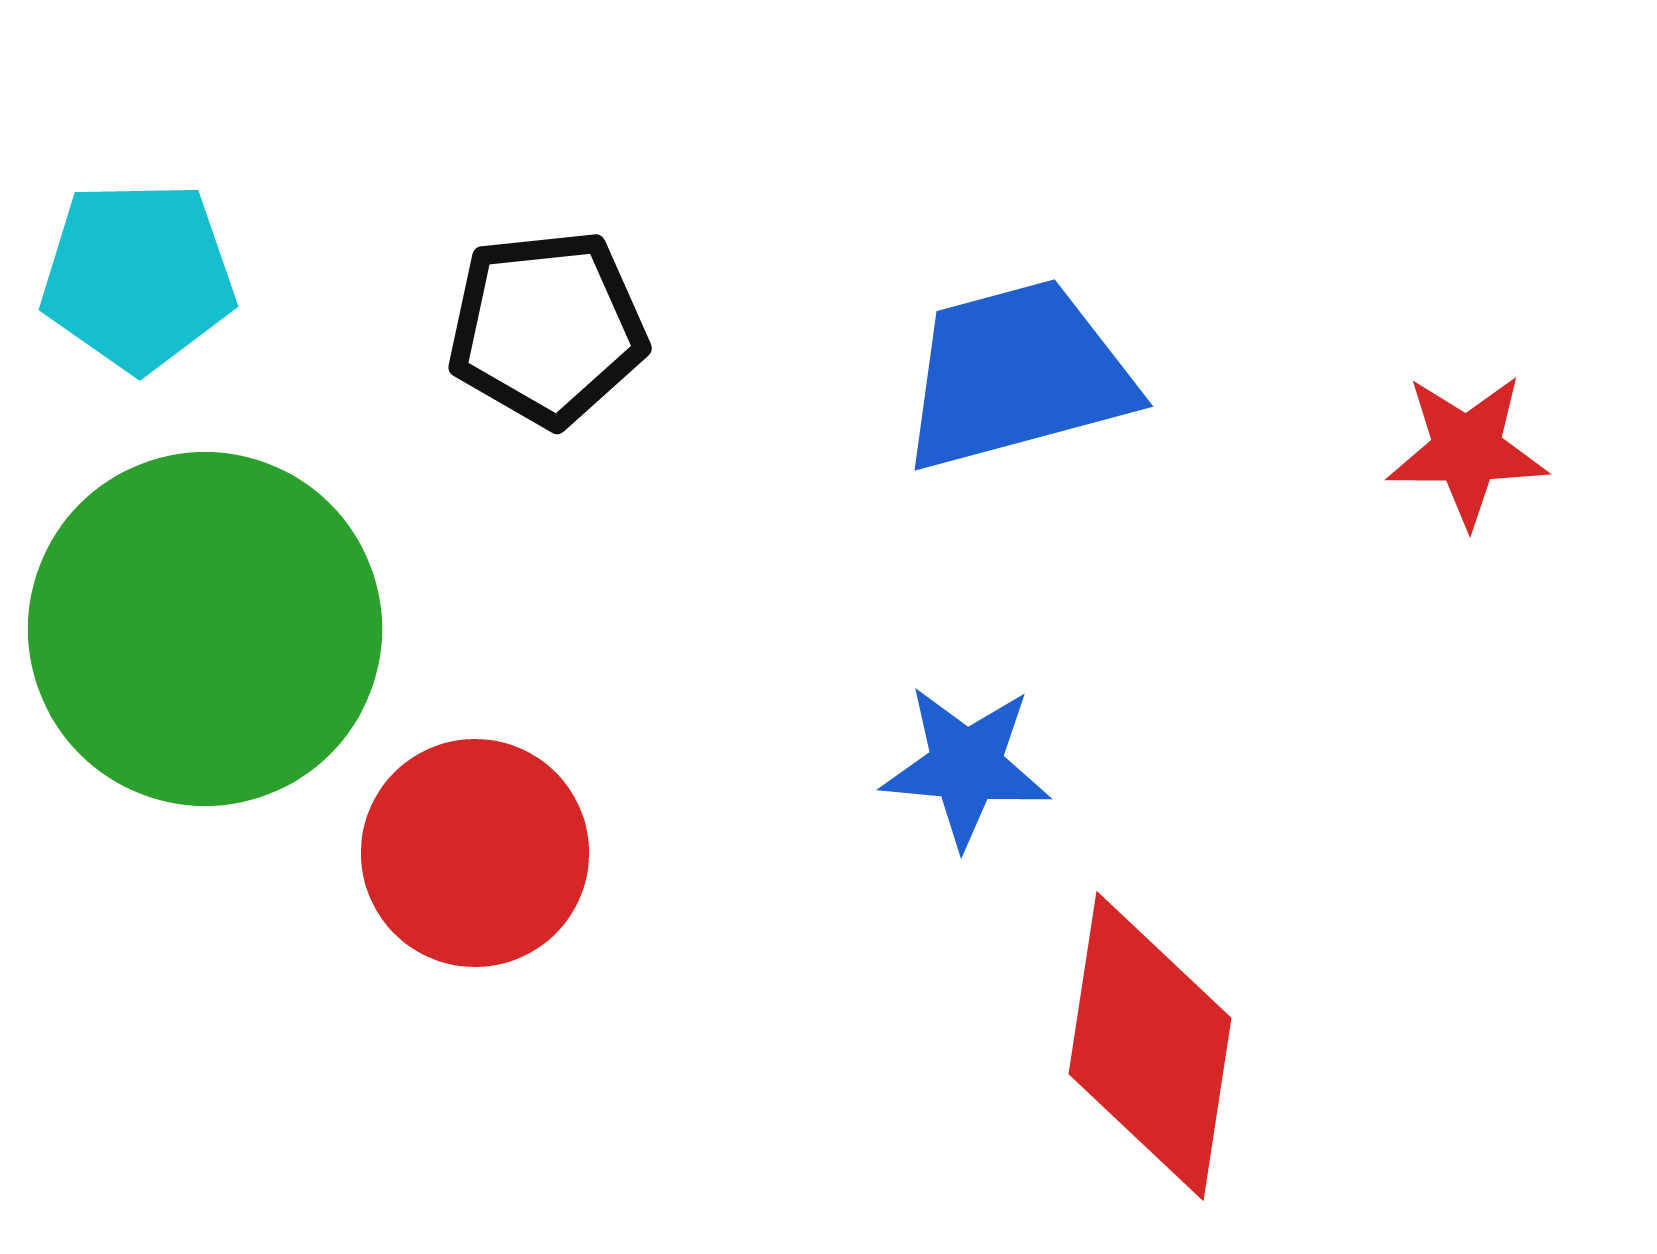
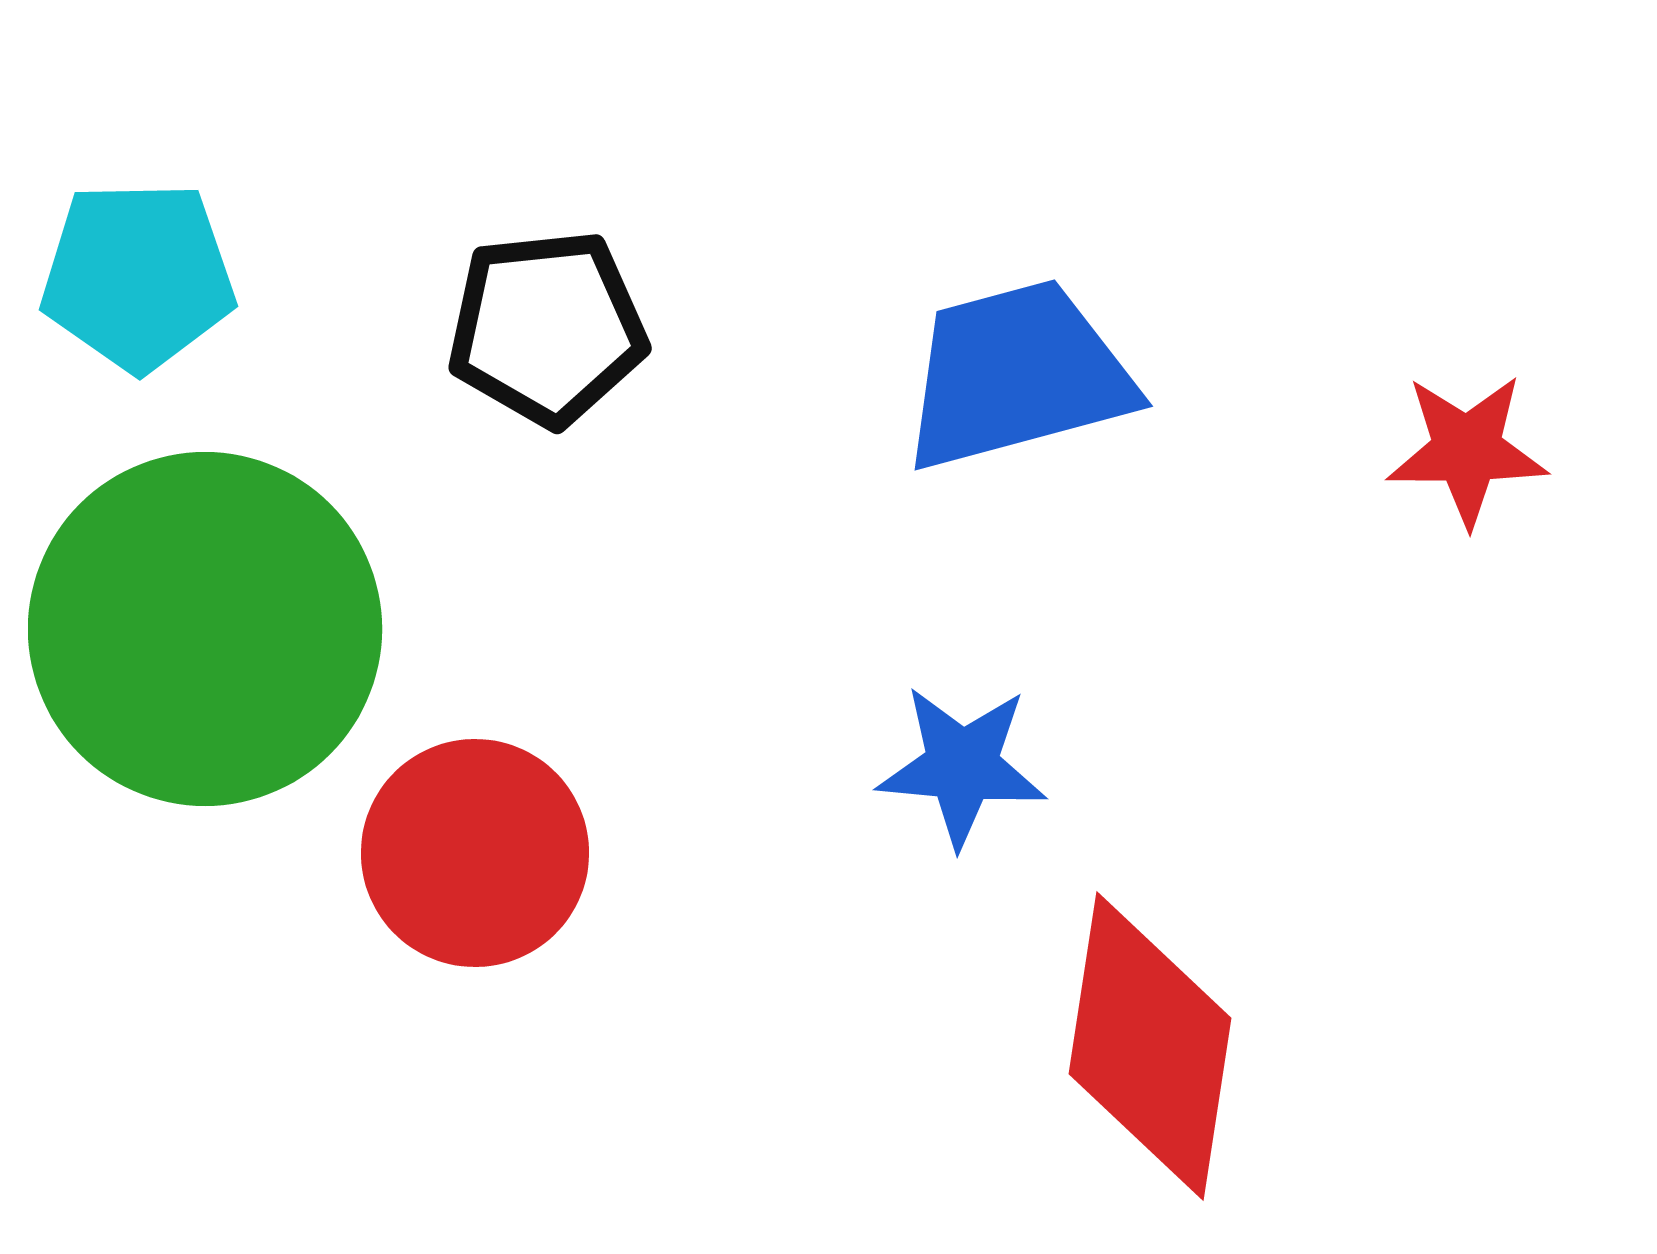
blue star: moved 4 px left
